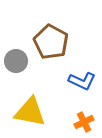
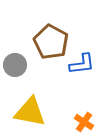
gray circle: moved 1 px left, 4 px down
blue L-shape: moved 17 px up; rotated 32 degrees counterclockwise
orange cross: rotated 30 degrees counterclockwise
